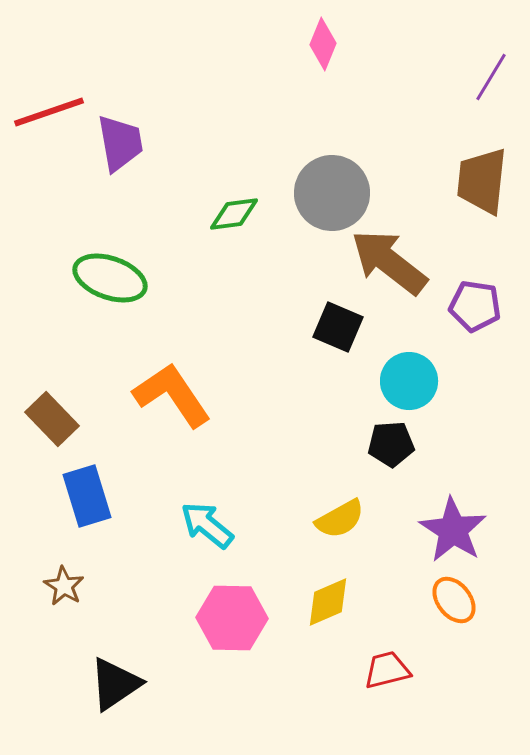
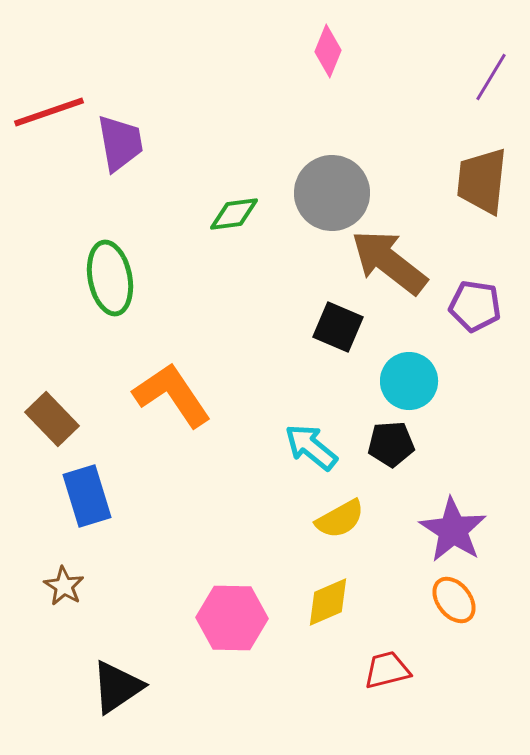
pink diamond: moved 5 px right, 7 px down
green ellipse: rotated 60 degrees clockwise
cyan arrow: moved 104 px right, 78 px up
black triangle: moved 2 px right, 3 px down
